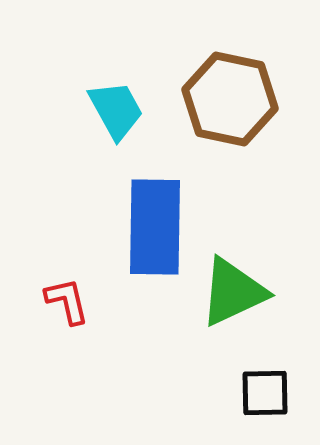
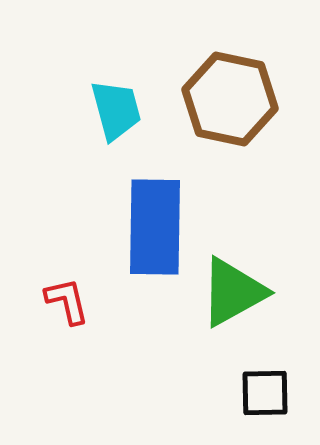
cyan trapezoid: rotated 14 degrees clockwise
green triangle: rotated 4 degrees counterclockwise
